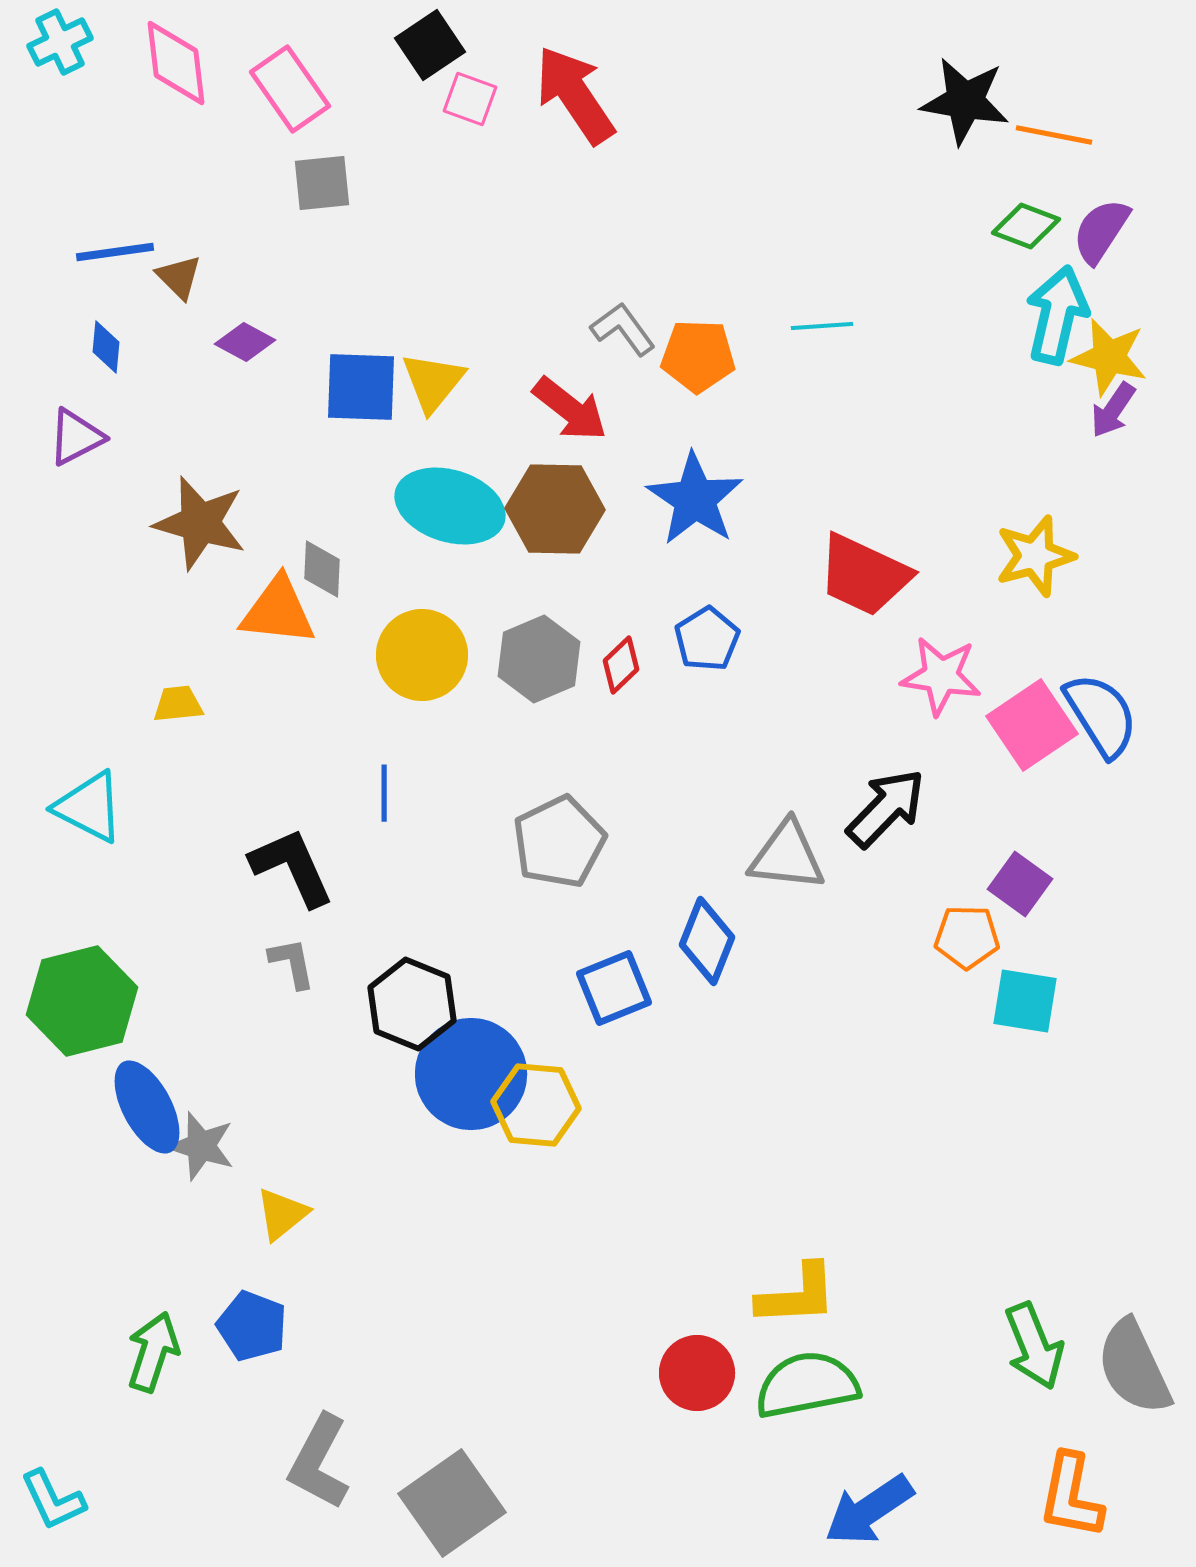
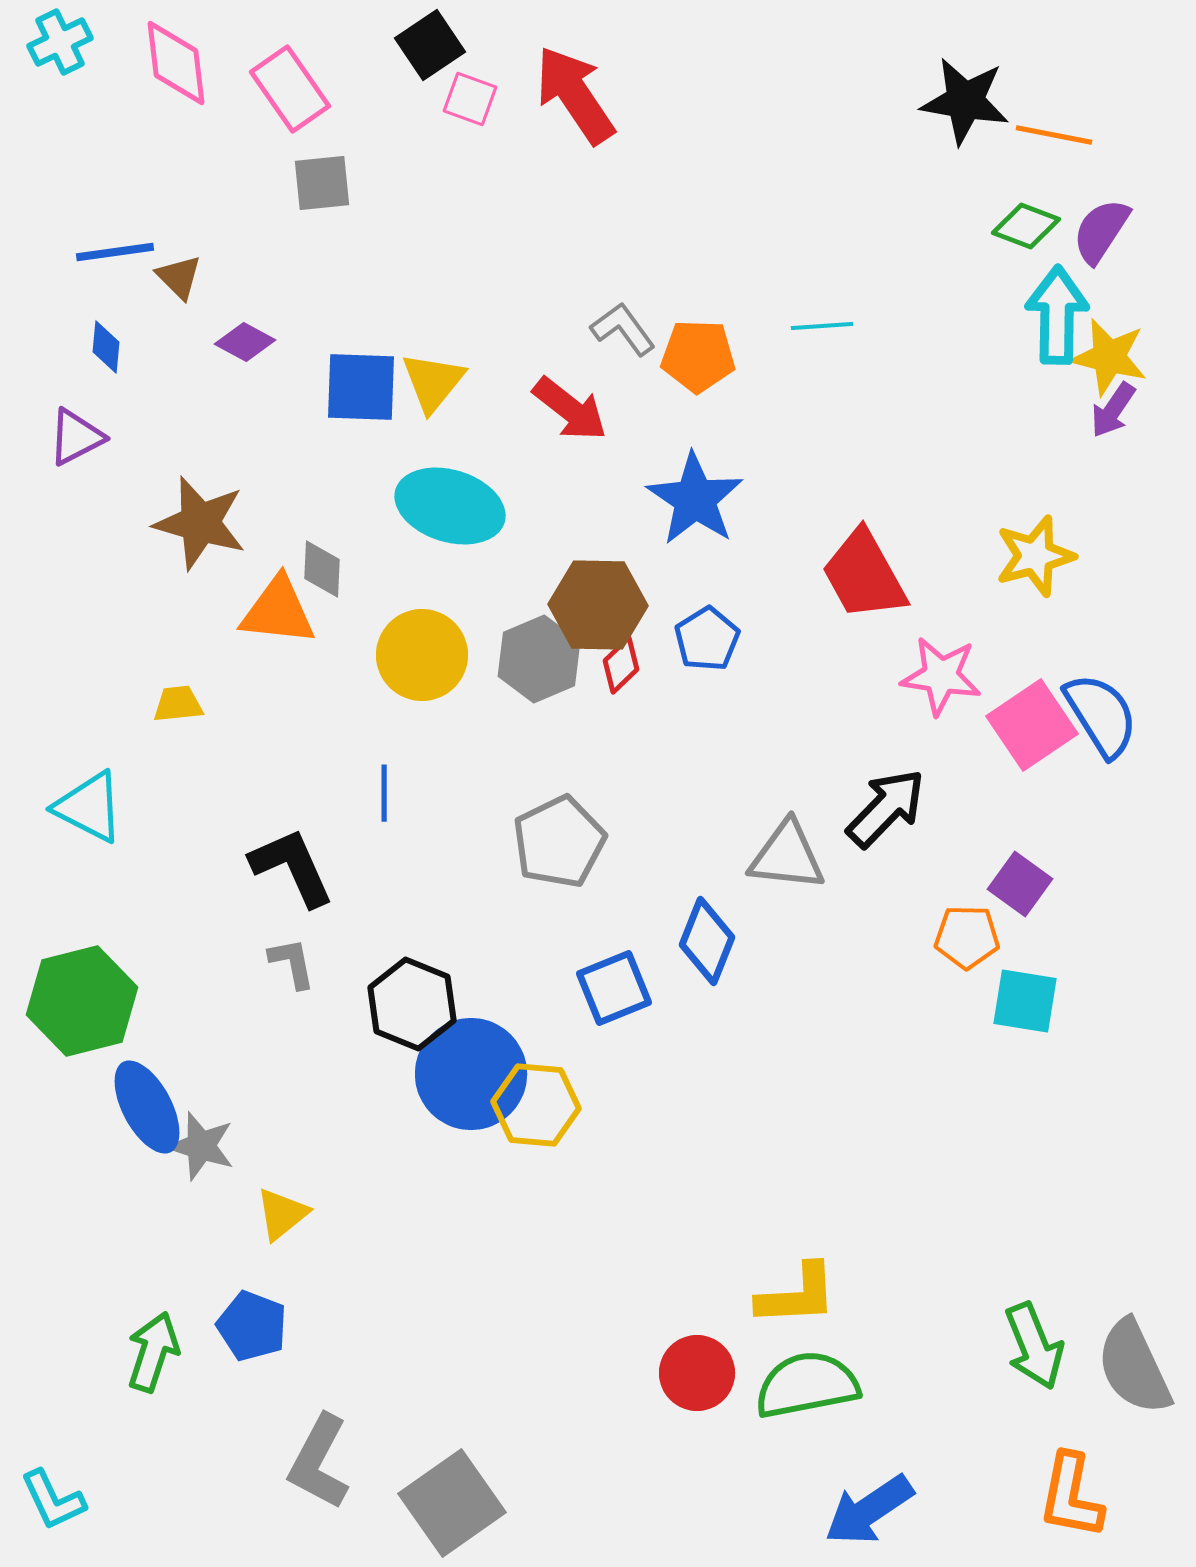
cyan arrow at (1057, 315): rotated 12 degrees counterclockwise
brown hexagon at (555, 509): moved 43 px right, 96 px down
red trapezoid at (864, 575): rotated 36 degrees clockwise
